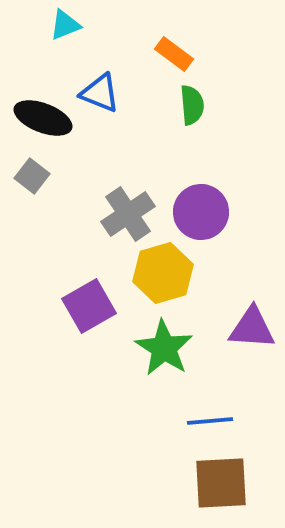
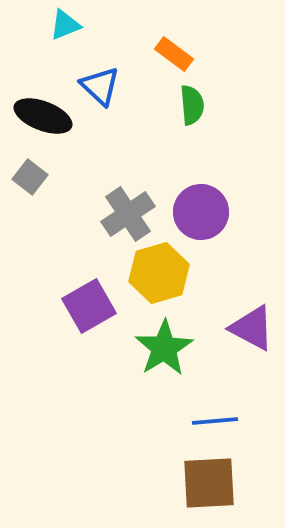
blue triangle: moved 7 px up; rotated 21 degrees clockwise
black ellipse: moved 2 px up
gray square: moved 2 px left, 1 px down
yellow hexagon: moved 4 px left
purple triangle: rotated 24 degrees clockwise
green star: rotated 8 degrees clockwise
blue line: moved 5 px right
brown square: moved 12 px left
